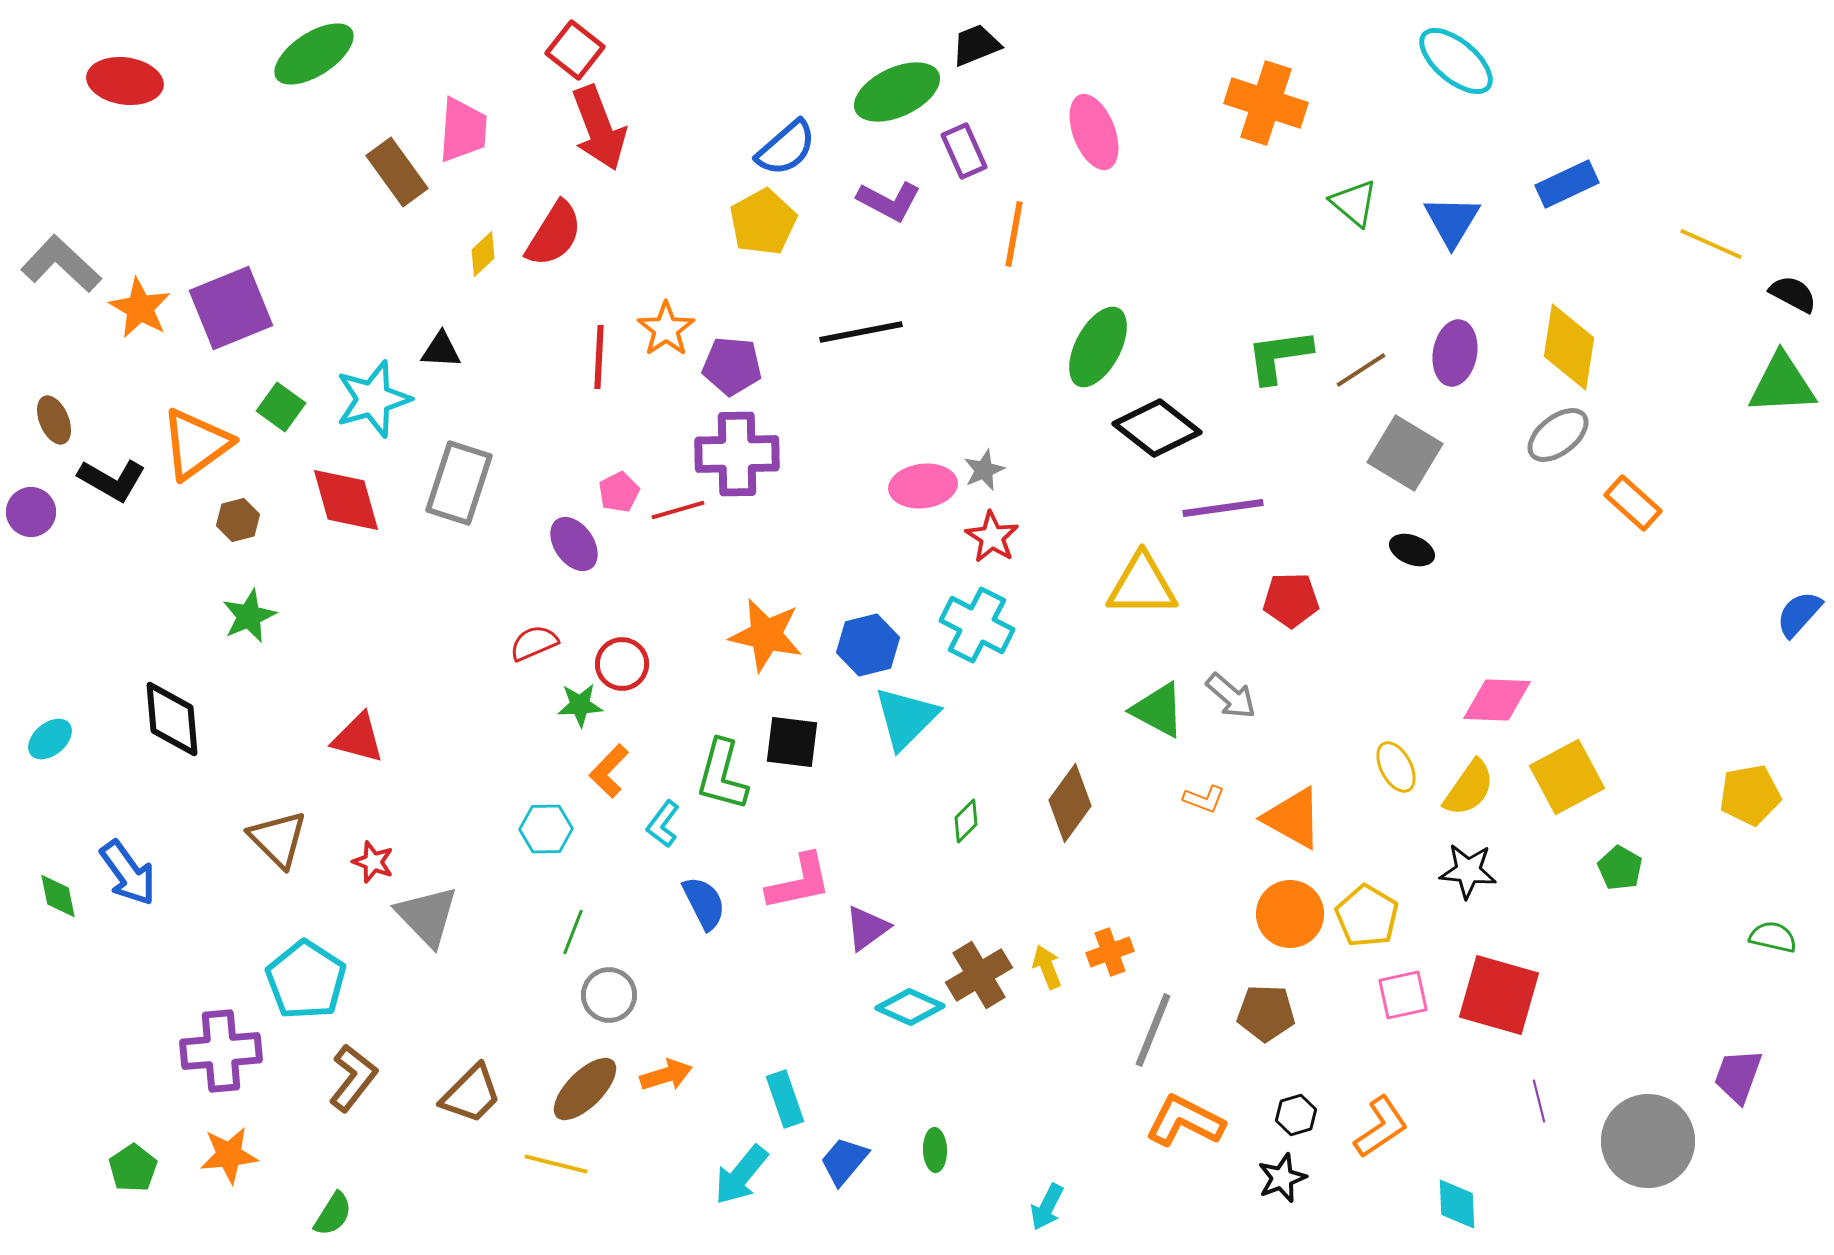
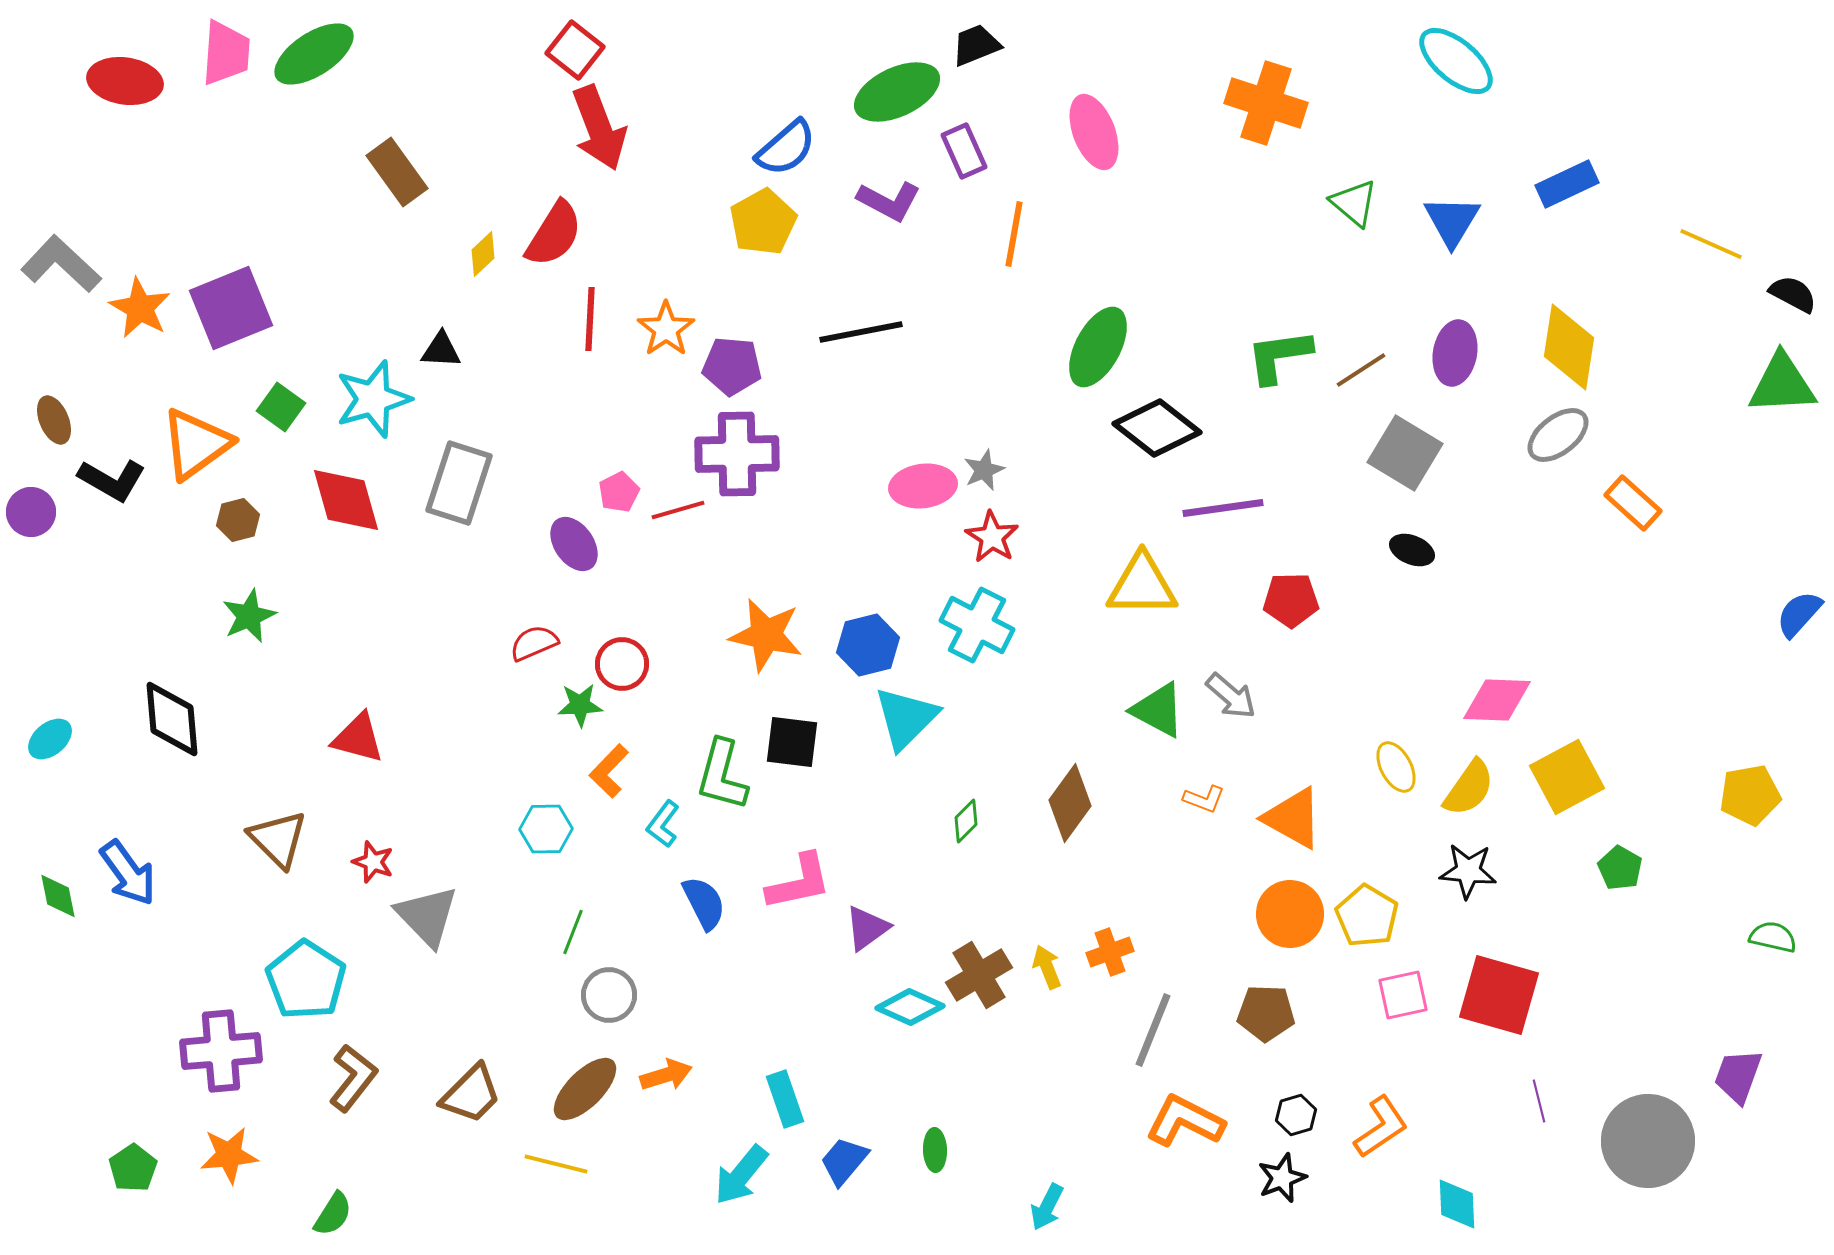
pink trapezoid at (463, 130): moved 237 px left, 77 px up
red line at (599, 357): moved 9 px left, 38 px up
